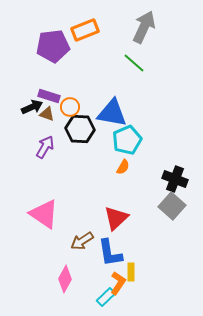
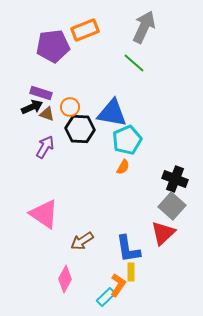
purple rectangle: moved 8 px left, 3 px up
red triangle: moved 47 px right, 15 px down
blue L-shape: moved 18 px right, 4 px up
orange L-shape: moved 2 px down
